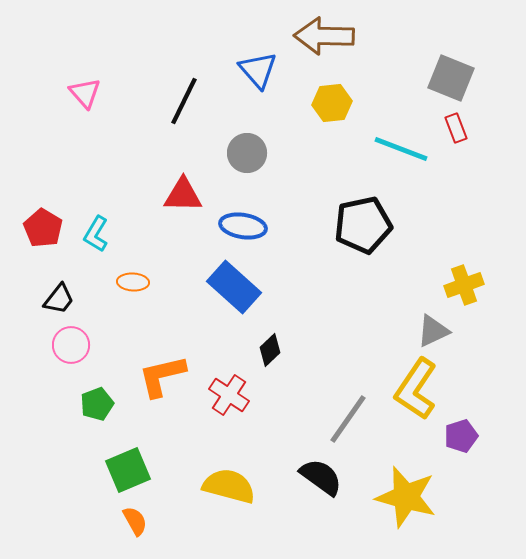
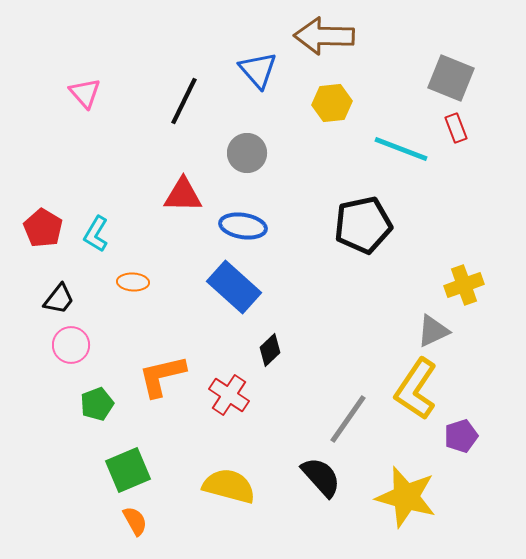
black semicircle: rotated 12 degrees clockwise
